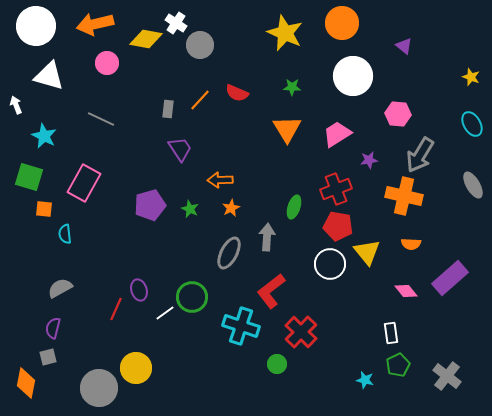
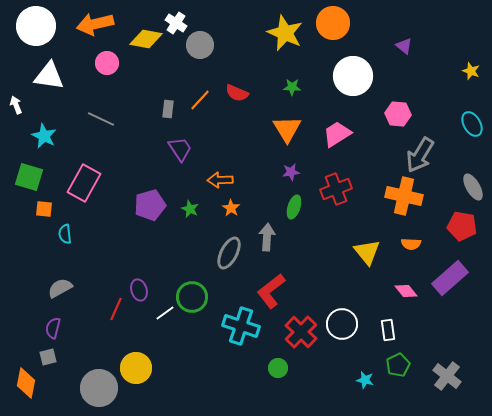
orange circle at (342, 23): moved 9 px left
white triangle at (49, 76): rotated 8 degrees counterclockwise
yellow star at (471, 77): moved 6 px up
purple star at (369, 160): moved 78 px left, 12 px down
gray ellipse at (473, 185): moved 2 px down
orange star at (231, 208): rotated 12 degrees counterclockwise
red pentagon at (338, 226): moved 124 px right
white circle at (330, 264): moved 12 px right, 60 px down
white rectangle at (391, 333): moved 3 px left, 3 px up
green circle at (277, 364): moved 1 px right, 4 px down
